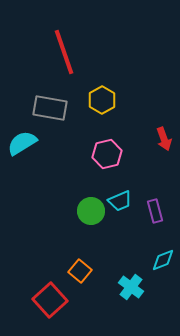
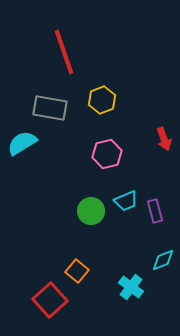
yellow hexagon: rotated 8 degrees clockwise
cyan trapezoid: moved 6 px right
orange square: moved 3 px left
